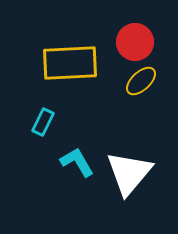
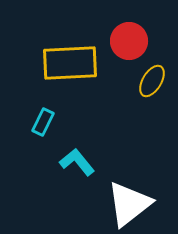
red circle: moved 6 px left, 1 px up
yellow ellipse: moved 11 px right; rotated 16 degrees counterclockwise
cyan L-shape: rotated 9 degrees counterclockwise
white triangle: moved 31 px down; rotated 12 degrees clockwise
